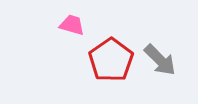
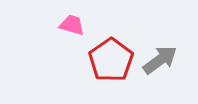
gray arrow: rotated 81 degrees counterclockwise
